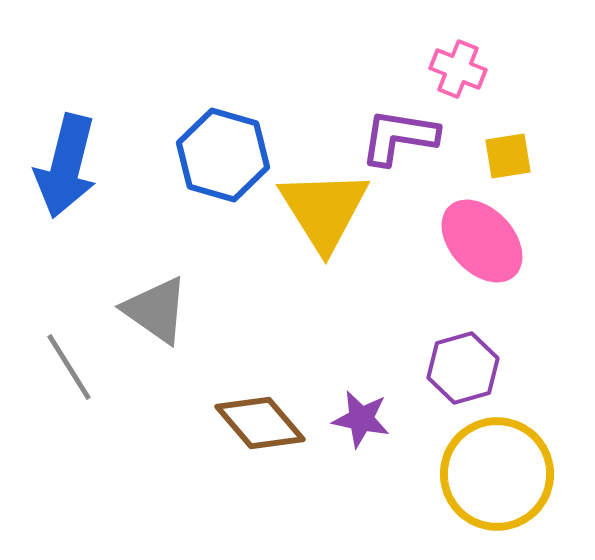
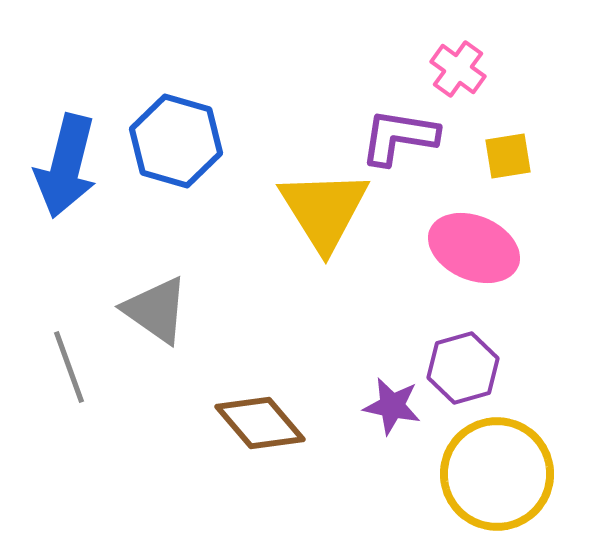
pink cross: rotated 14 degrees clockwise
blue hexagon: moved 47 px left, 14 px up
pink ellipse: moved 8 px left, 7 px down; rotated 24 degrees counterclockwise
gray line: rotated 12 degrees clockwise
purple star: moved 31 px right, 13 px up
